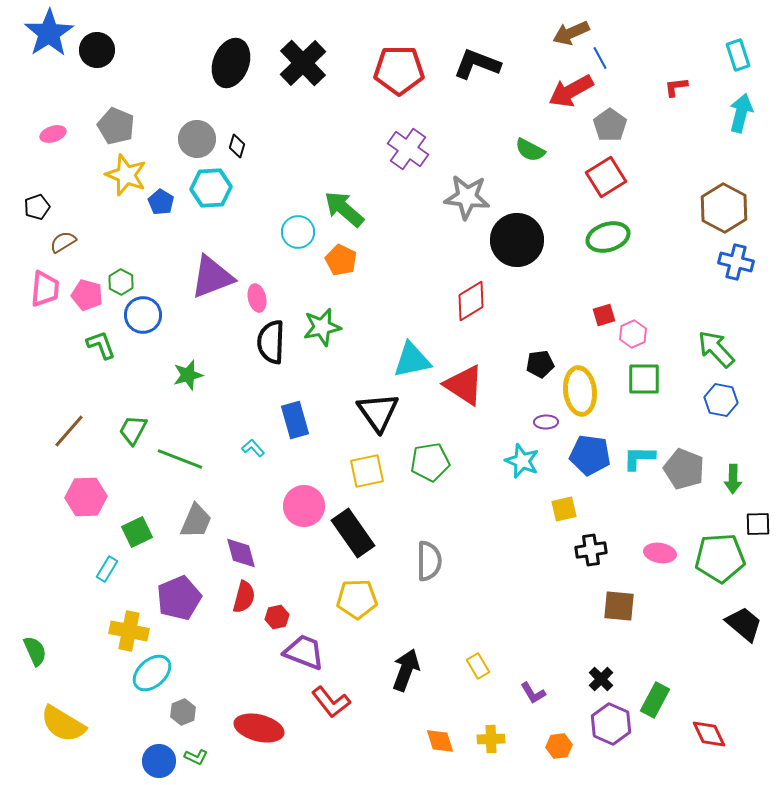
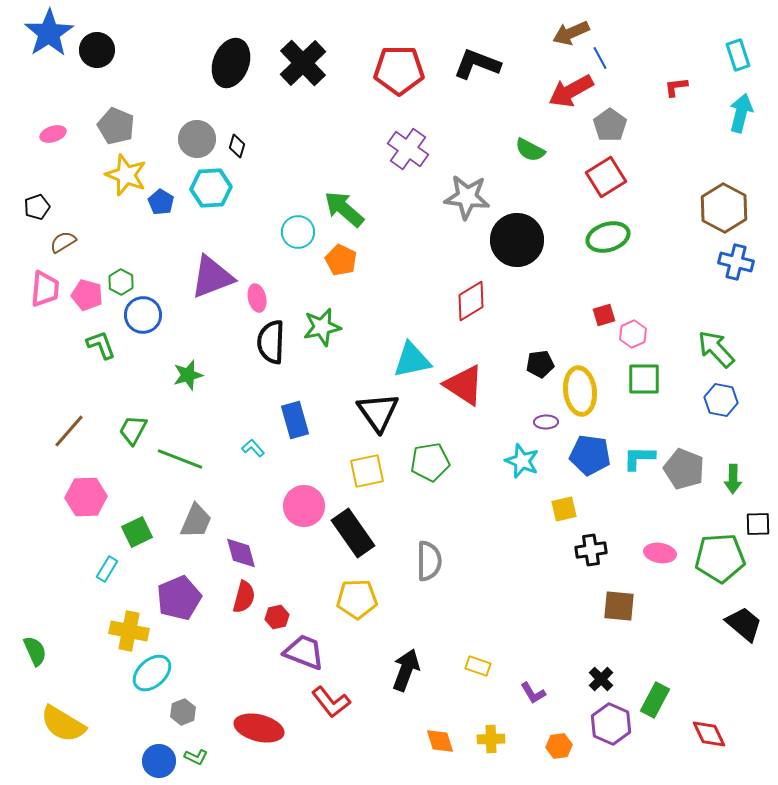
yellow rectangle at (478, 666): rotated 40 degrees counterclockwise
